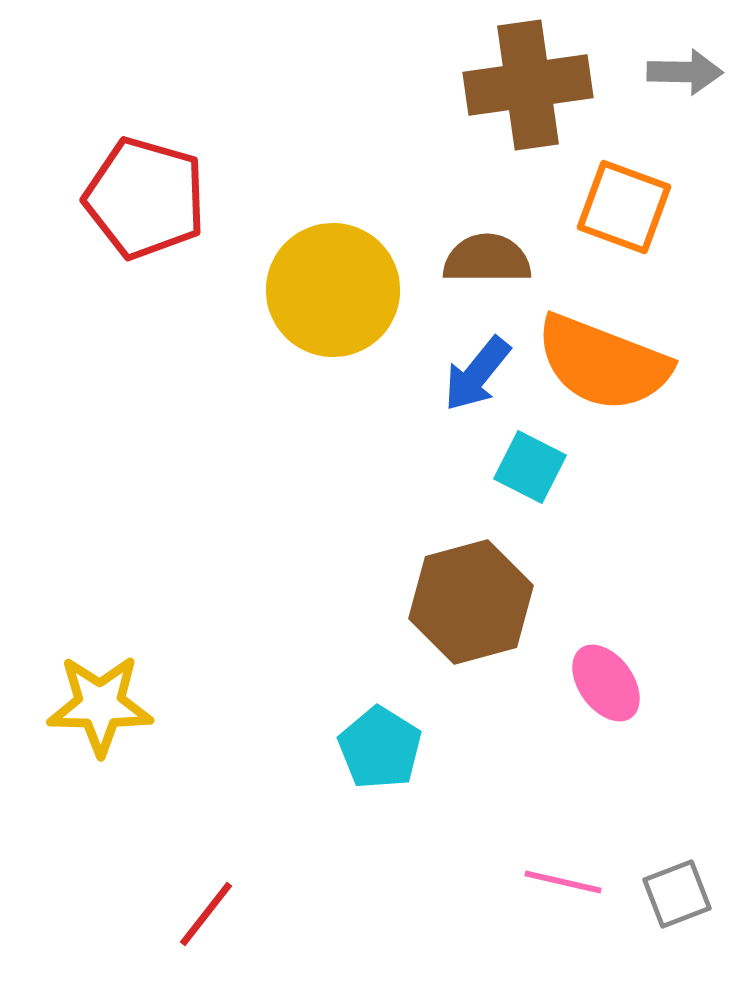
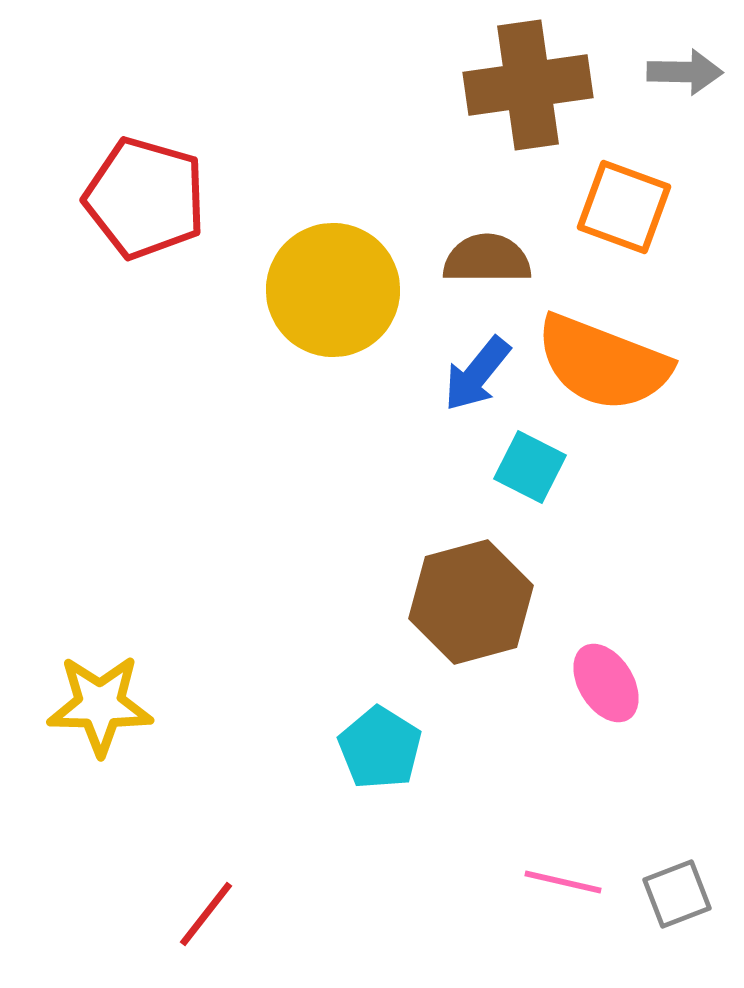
pink ellipse: rotated 4 degrees clockwise
